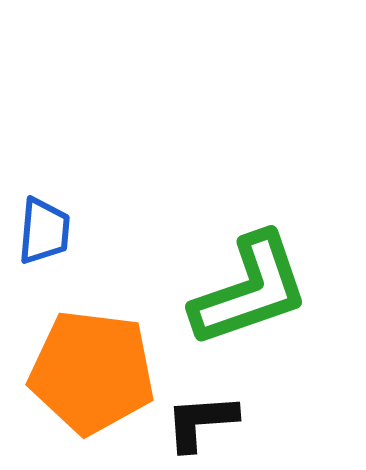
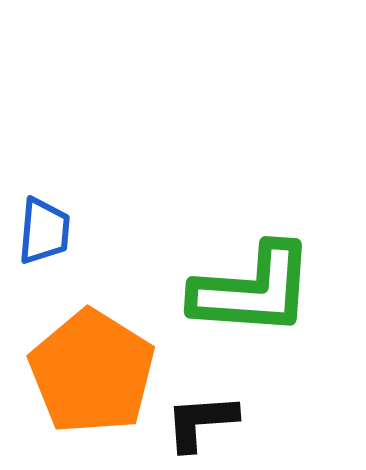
green L-shape: moved 3 px right; rotated 23 degrees clockwise
orange pentagon: rotated 25 degrees clockwise
